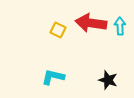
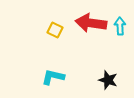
yellow square: moved 3 px left
